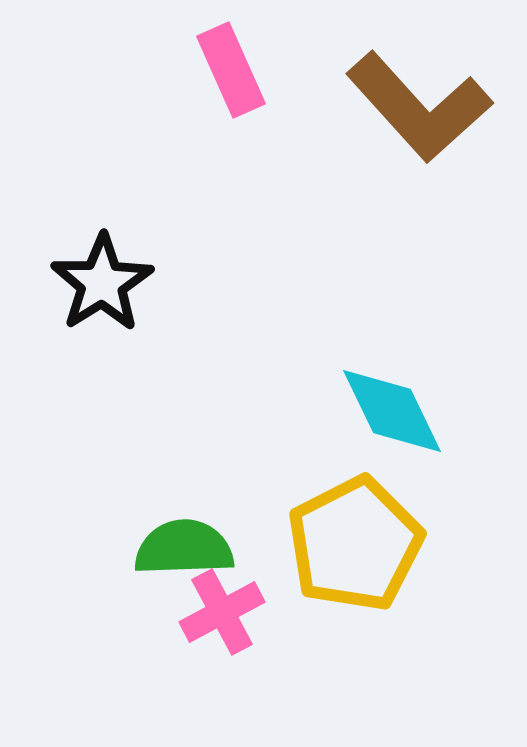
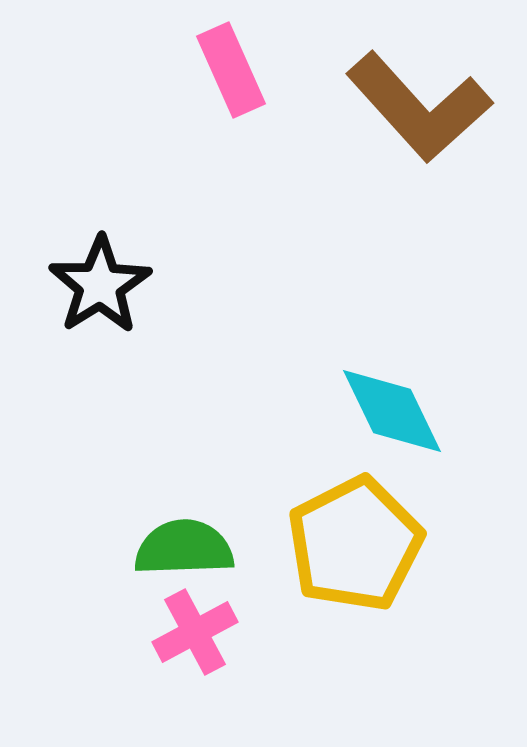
black star: moved 2 px left, 2 px down
pink cross: moved 27 px left, 20 px down
